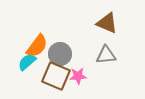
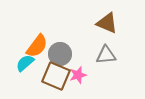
cyan semicircle: moved 2 px left, 1 px down
pink star: moved 1 px up; rotated 12 degrees counterclockwise
